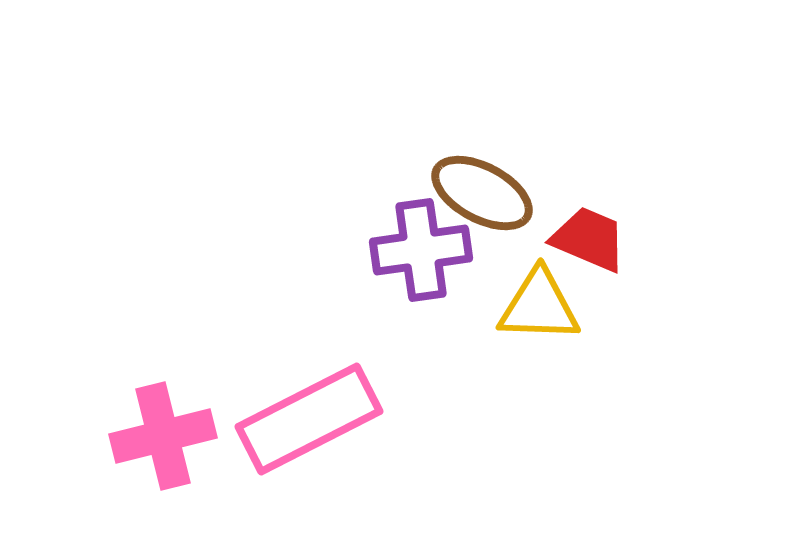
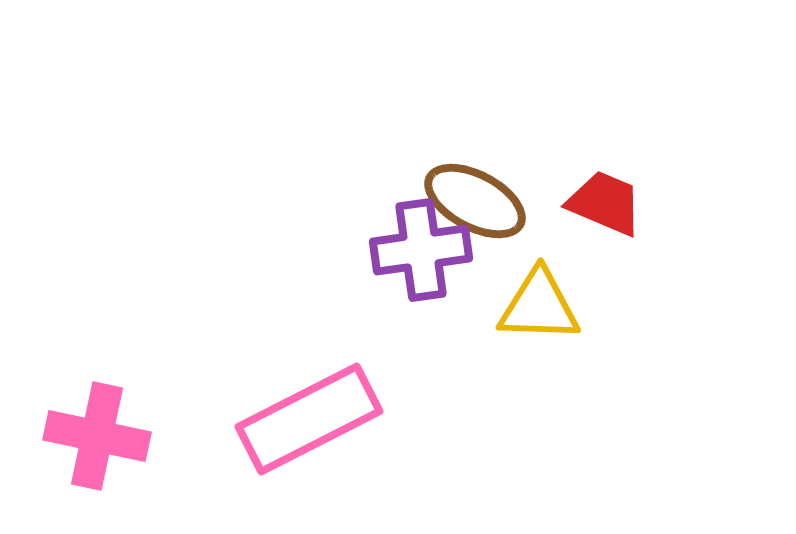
brown ellipse: moved 7 px left, 8 px down
red trapezoid: moved 16 px right, 36 px up
pink cross: moved 66 px left; rotated 26 degrees clockwise
